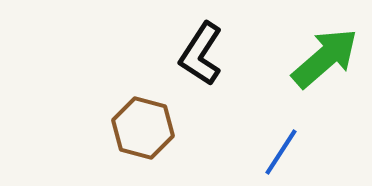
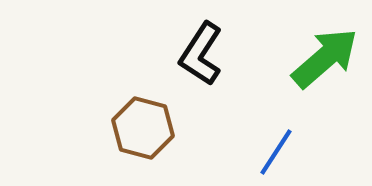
blue line: moved 5 px left
